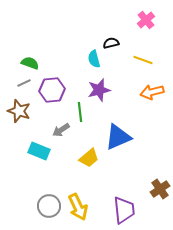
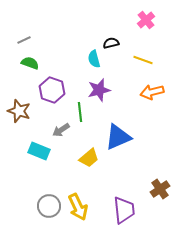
gray line: moved 43 px up
purple hexagon: rotated 25 degrees clockwise
